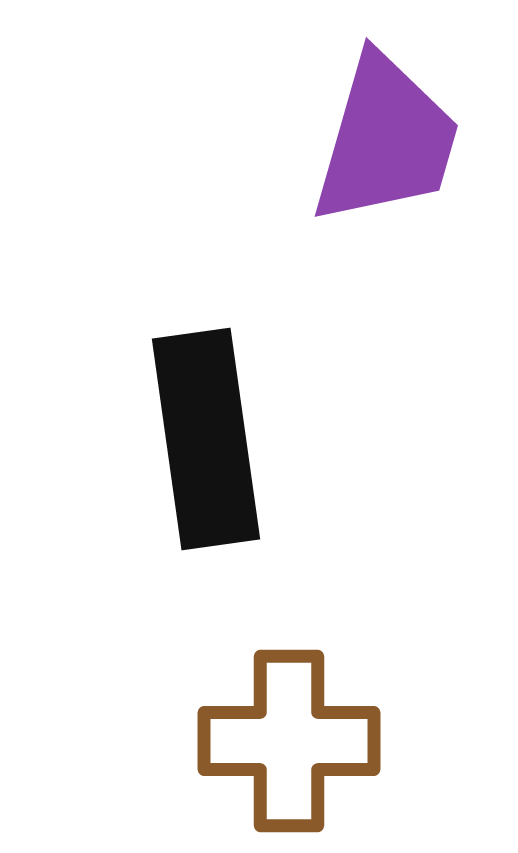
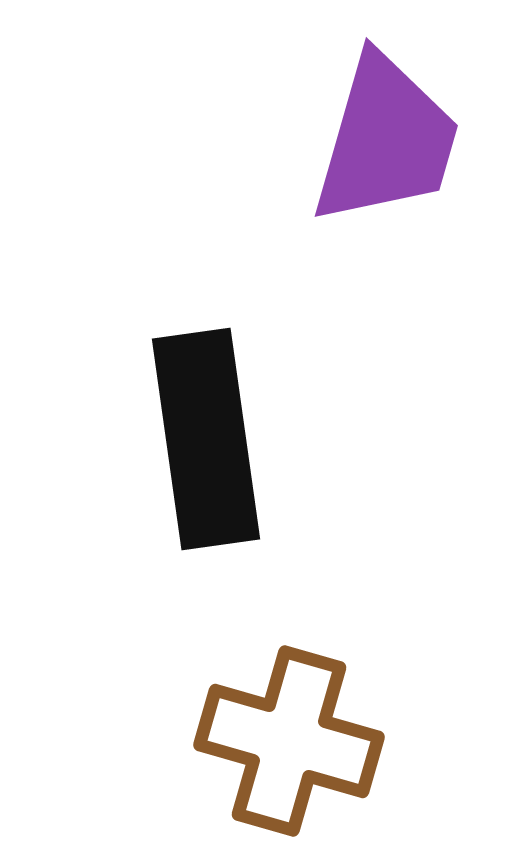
brown cross: rotated 16 degrees clockwise
